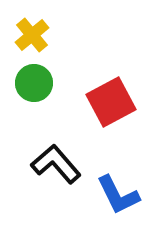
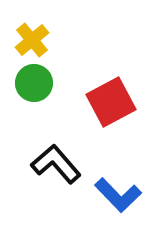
yellow cross: moved 5 px down
blue L-shape: rotated 18 degrees counterclockwise
